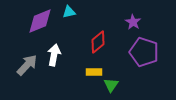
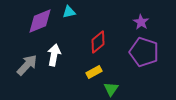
purple star: moved 8 px right
yellow rectangle: rotated 28 degrees counterclockwise
green triangle: moved 4 px down
